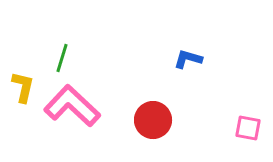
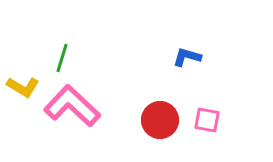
blue L-shape: moved 1 px left, 2 px up
yellow L-shape: rotated 108 degrees clockwise
red circle: moved 7 px right
pink square: moved 41 px left, 8 px up
